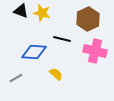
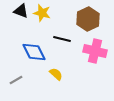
blue diamond: rotated 60 degrees clockwise
gray line: moved 2 px down
